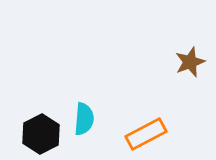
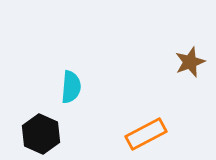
cyan semicircle: moved 13 px left, 32 px up
black hexagon: rotated 9 degrees counterclockwise
